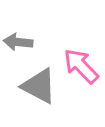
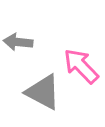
gray triangle: moved 4 px right, 6 px down
